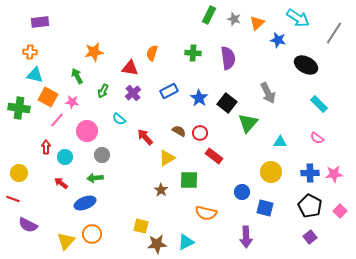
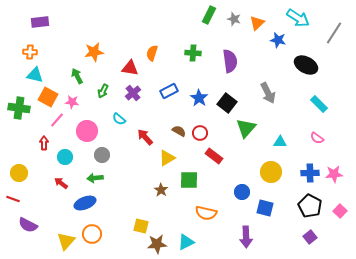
purple semicircle at (228, 58): moved 2 px right, 3 px down
green triangle at (248, 123): moved 2 px left, 5 px down
red arrow at (46, 147): moved 2 px left, 4 px up
